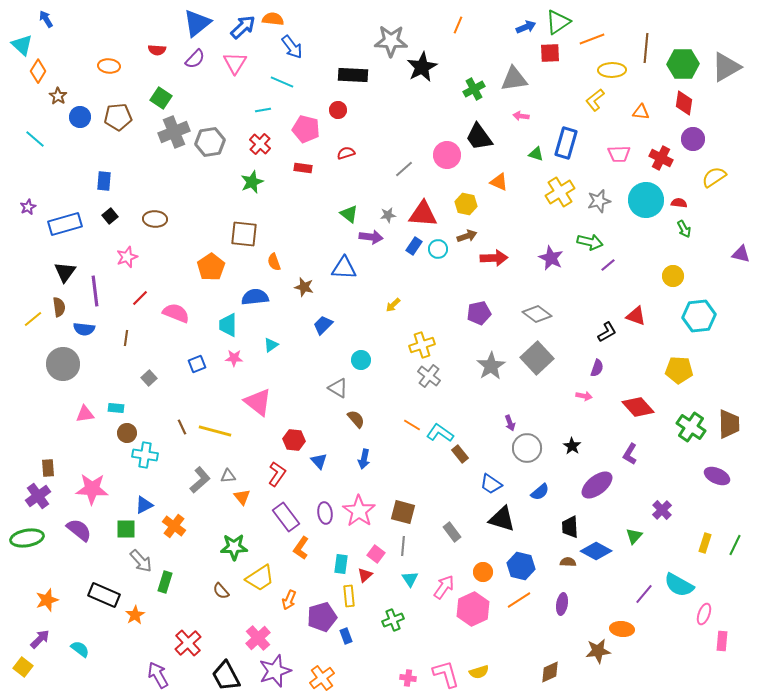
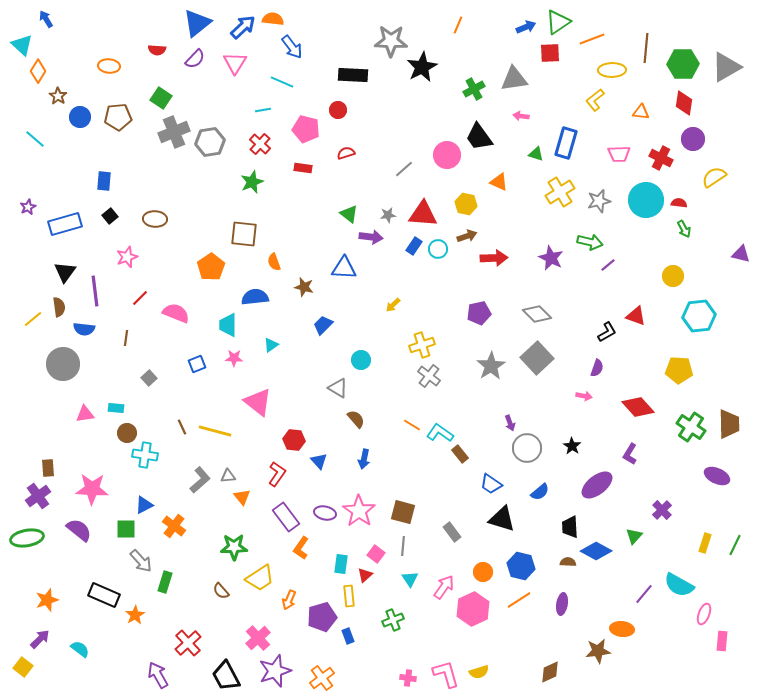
gray diamond at (537, 314): rotated 8 degrees clockwise
purple ellipse at (325, 513): rotated 70 degrees counterclockwise
blue rectangle at (346, 636): moved 2 px right
